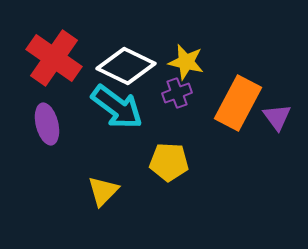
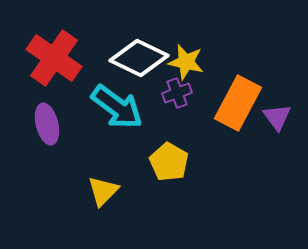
white diamond: moved 13 px right, 8 px up
yellow pentagon: rotated 27 degrees clockwise
